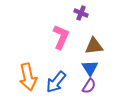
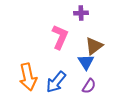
purple cross: rotated 24 degrees counterclockwise
pink L-shape: moved 1 px left
brown triangle: rotated 30 degrees counterclockwise
blue triangle: moved 4 px left, 6 px up
